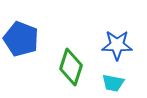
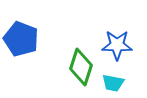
green diamond: moved 10 px right
